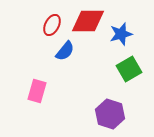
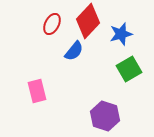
red diamond: rotated 48 degrees counterclockwise
red ellipse: moved 1 px up
blue semicircle: moved 9 px right
pink rectangle: rotated 30 degrees counterclockwise
purple hexagon: moved 5 px left, 2 px down
